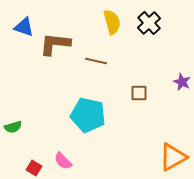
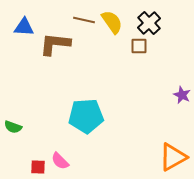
yellow semicircle: rotated 20 degrees counterclockwise
blue triangle: rotated 15 degrees counterclockwise
brown line: moved 12 px left, 41 px up
purple star: moved 13 px down
brown square: moved 47 px up
cyan pentagon: moved 2 px left, 1 px down; rotated 16 degrees counterclockwise
green semicircle: rotated 36 degrees clockwise
pink semicircle: moved 3 px left
red square: moved 4 px right, 1 px up; rotated 28 degrees counterclockwise
